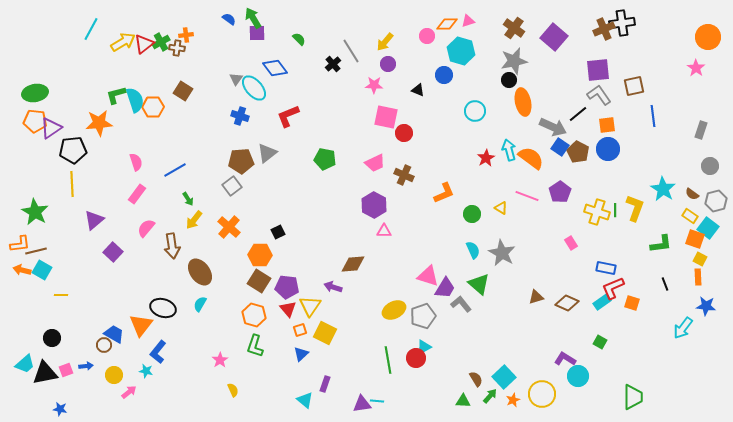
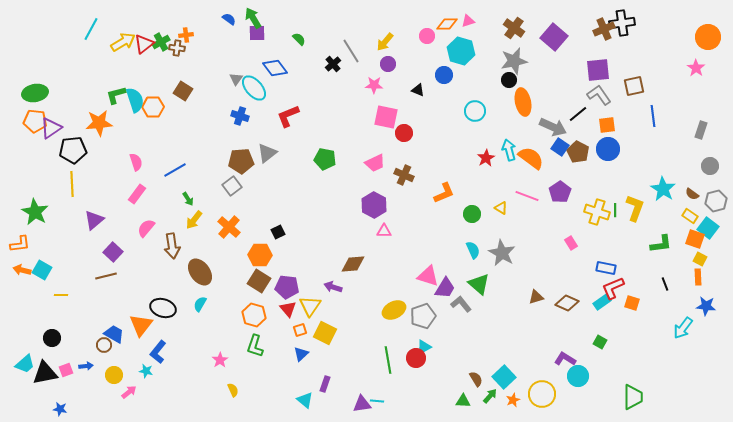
brown line at (36, 251): moved 70 px right, 25 px down
